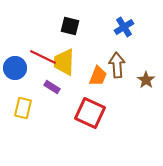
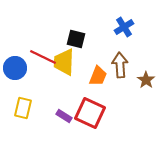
black square: moved 6 px right, 13 px down
brown arrow: moved 3 px right
purple rectangle: moved 12 px right, 29 px down
